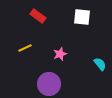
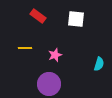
white square: moved 6 px left, 2 px down
yellow line: rotated 24 degrees clockwise
pink star: moved 5 px left, 1 px down
cyan semicircle: moved 1 px left; rotated 56 degrees clockwise
